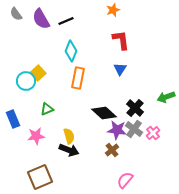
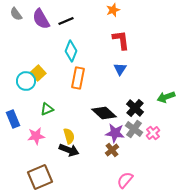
purple star: moved 2 px left, 3 px down
